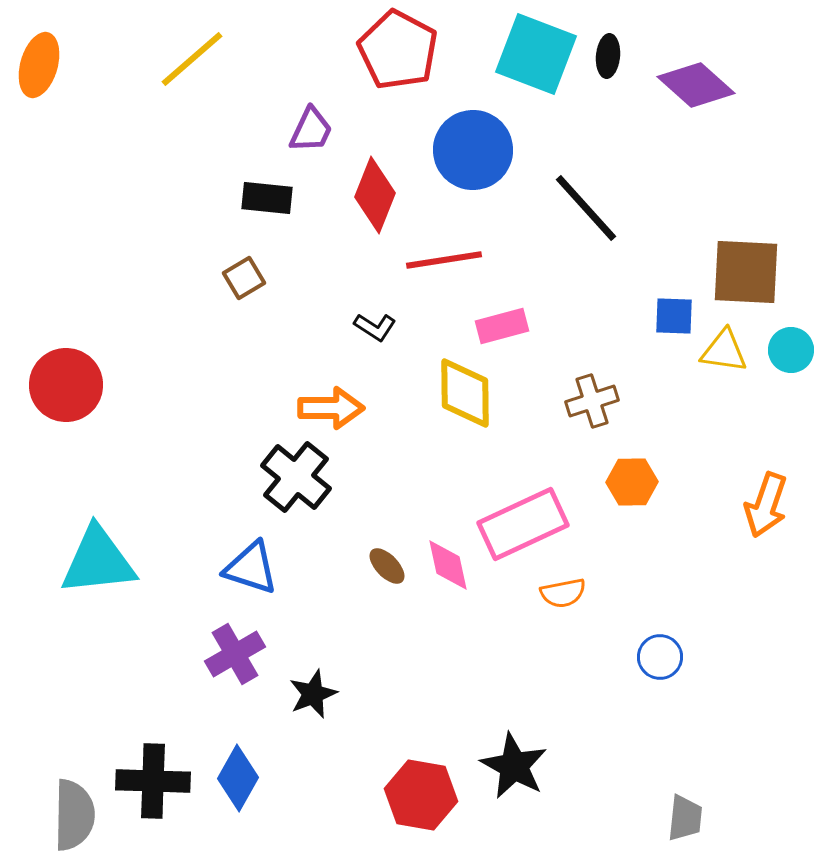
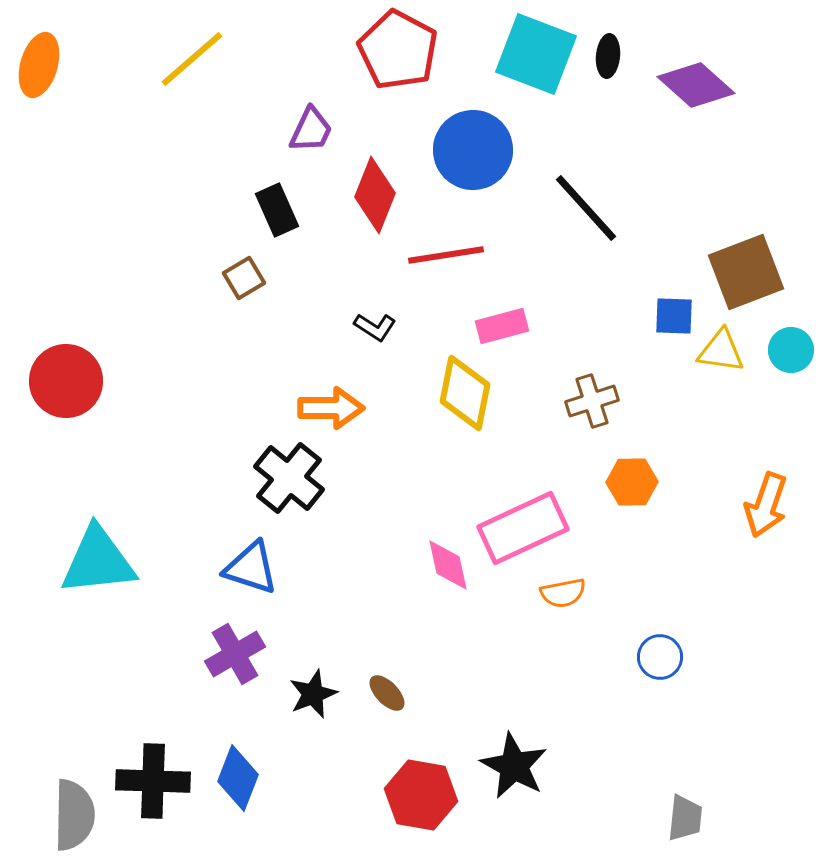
black rectangle at (267, 198): moved 10 px right, 12 px down; rotated 60 degrees clockwise
red line at (444, 260): moved 2 px right, 5 px up
brown square at (746, 272): rotated 24 degrees counterclockwise
yellow triangle at (724, 351): moved 3 px left
red circle at (66, 385): moved 4 px up
yellow diamond at (465, 393): rotated 12 degrees clockwise
black cross at (296, 477): moved 7 px left, 1 px down
pink rectangle at (523, 524): moved 4 px down
brown ellipse at (387, 566): moved 127 px down
blue diamond at (238, 778): rotated 8 degrees counterclockwise
